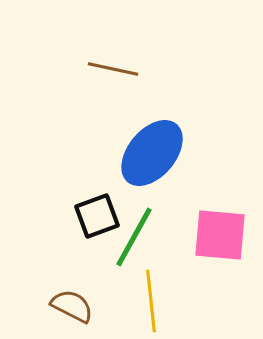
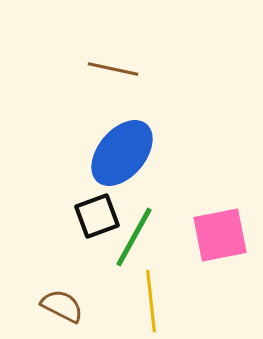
blue ellipse: moved 30 px left
pink square: rotated 16 degrees counterclockwise
brown semicircle: moved 10 px left
